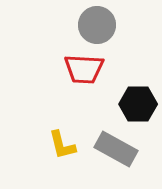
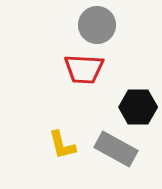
black hexagon: moved 3 px down
